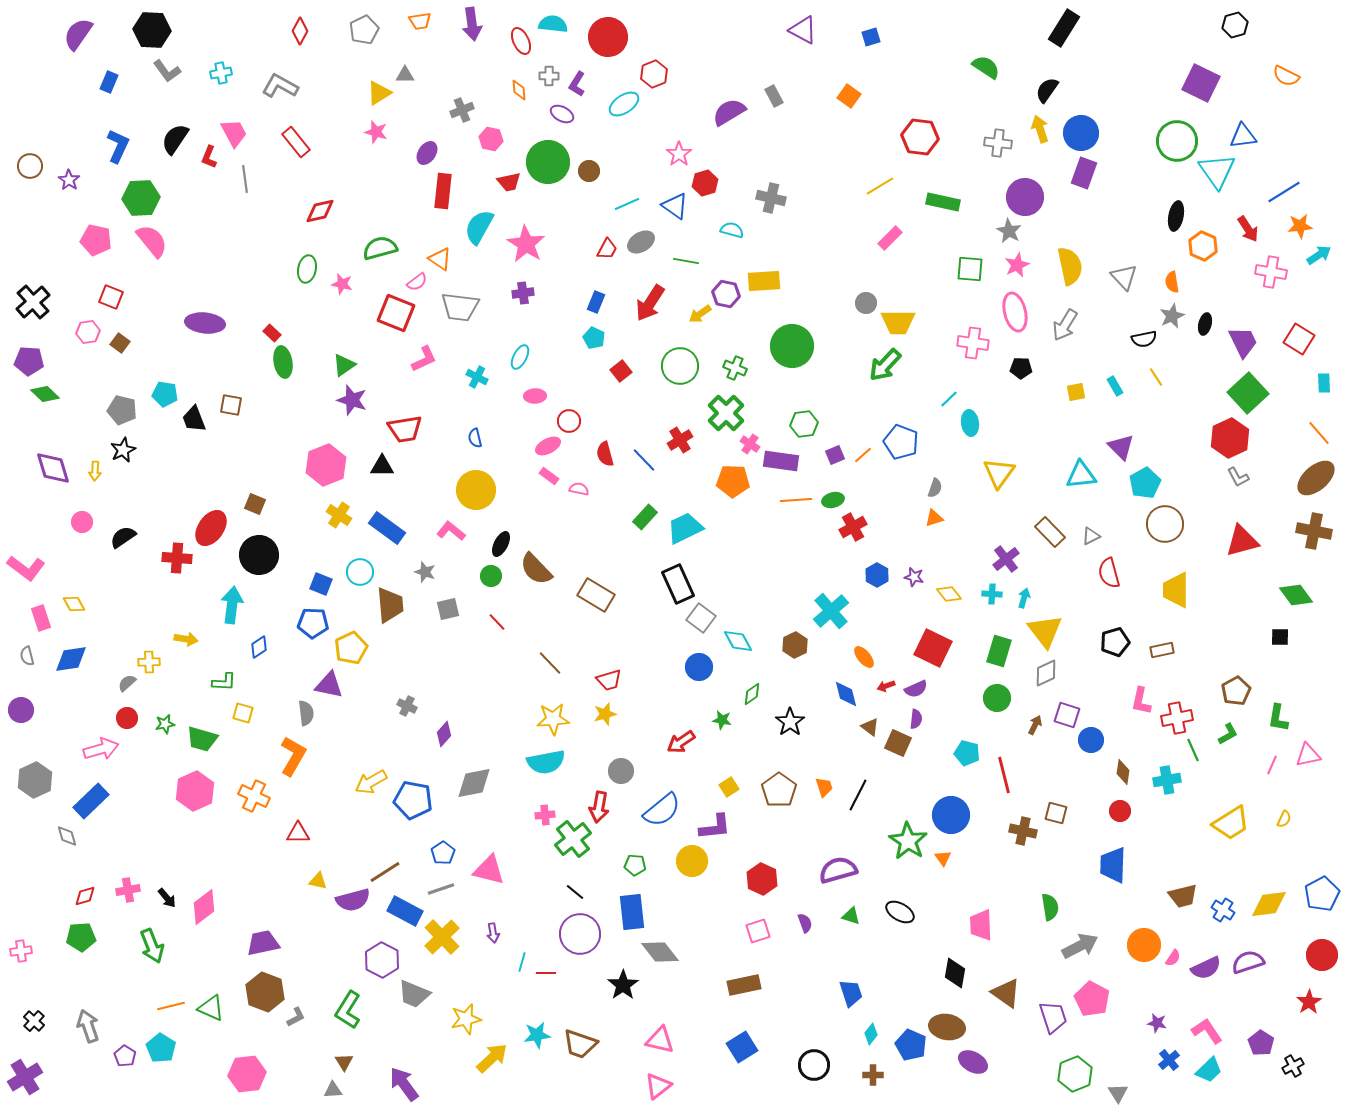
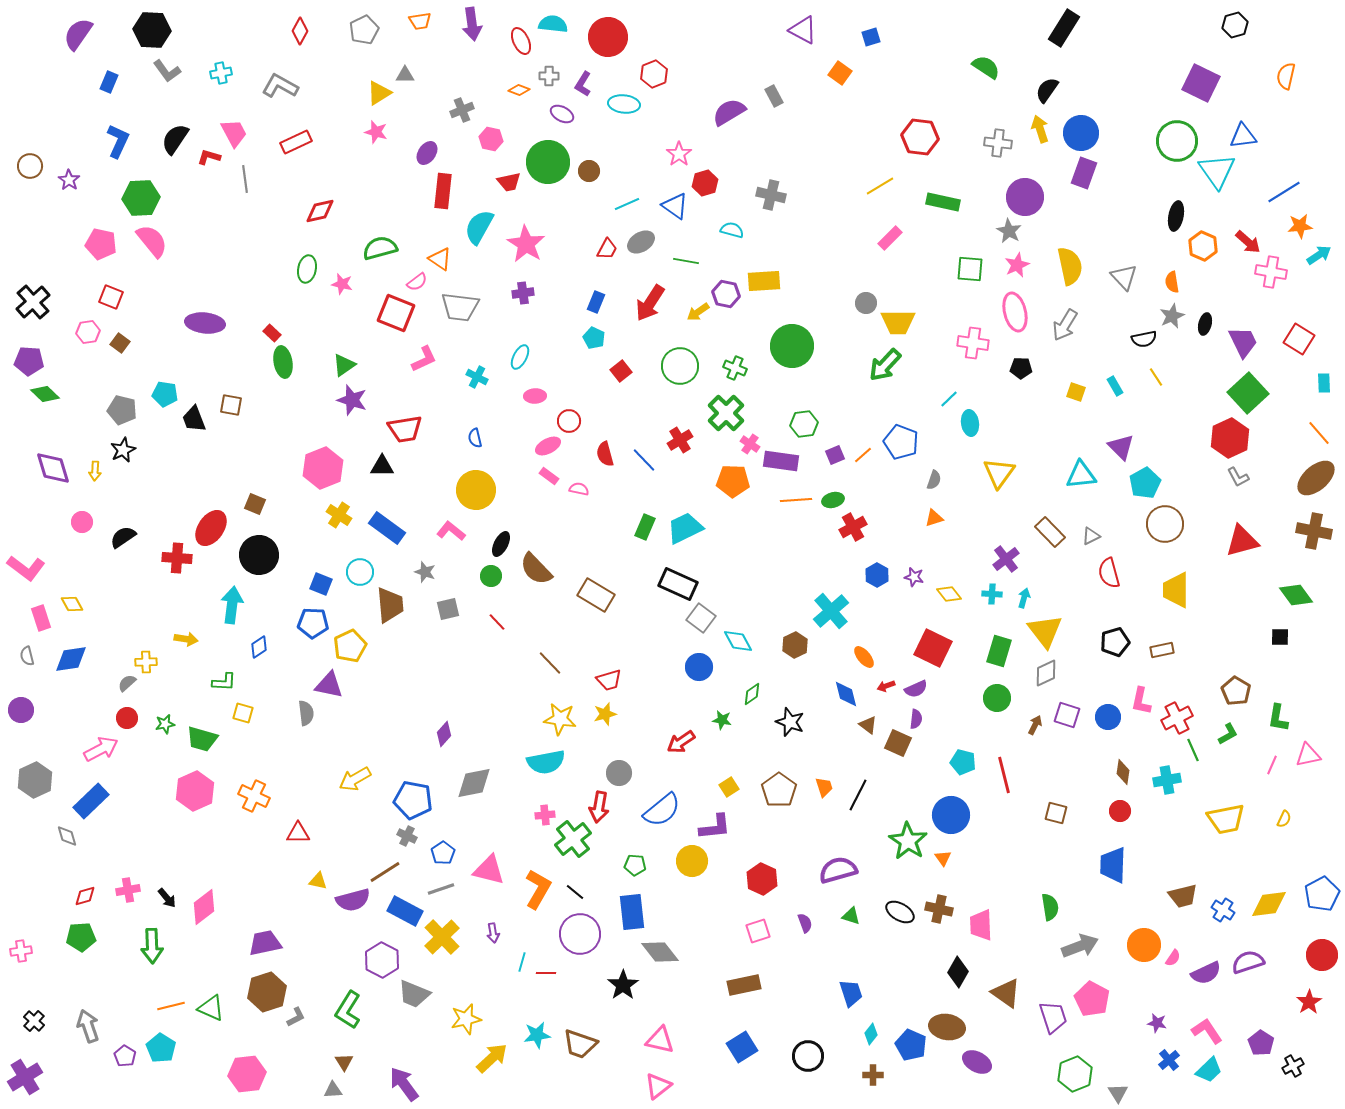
orange semicircle at (1286, 76): rotated 76 degrees clockwise
purple L-shape at (577, 84): moved 6 px right
orange diamond at (519, 90): rotated 65 degrees counterclockwise
orange square at (849, 96): moved 9 px left, 23 px up
cyan ellipse at (624, 104): rotated 40 degrees clockwise
red rectangle at (296, 142): rotated 76 degrees counterclockwise
blue L-shape at (118, 146): moved 5 px up
red L-shape at (209, 157): rotated 85 degrees clockwise
gray cross at (771, 198): moved 3 px up
red arrow at (1248, 229): moved 13 px down; rotated 16 degrees counterclockwise
pink pentagon at (96, 240): moved 5 px right, 4 px down
yellow arrow at (700, 314): moved 2 px left, 2 px up
yellow square at (1076, 392): rotated 30 degrees clockwise
pink hexagon at (326, 465): moved 3 px left, 3 px down
gray semicircle at (935, 488): moved 1 px left, 8 px up
green rectangle at (645, 517): moved 10 px down; rotated 20 degrees counterclockwise
black rectangle at (678, 584): rotated 42 degrees counterclockwise
yellow diamond at (74, 604): moved 2 px left
yellow pentagon at (351, 648): moved 1 px left, 2 px up
yellow cross at (149, 662): moved 3 px left
brown pentagon at (1236, 691): rotated 12 degrees counterclockwise
gray cross at (407, 706): moved 130 px down
red cross at (1177, 718): rotated 16 degrees counterclockwise
yellow star at (553, 719): moved 7 px right; rotated 12 degrees clockwise
black star at (790, 722): rotated 16 degrees counterclockwise
brown triangle at (870, 727): moved 2 px left, 2 px up
blue circle at (1091, 740): moved 17 px right, 23 px up
pink arrow at (101, 749): rotated 12 degrees counterclockwise
cyan pentagon at (967, 753): moved 4 px left, 9 px down
orange L-shape at (293, 756): moved 245 px right, 133 px down
gray circle at (621, 771): moved 2 px left, 2 px down
yellow arrow at (371, 782): moved 16 px left, 3 px up
yellow trapezoid at (1231, 823): moved 5 px left, 4 px up; rotated 21 degrees clockwise
brown cross at (1023, 831): moved 84 px left, 78 px down
purple trapezoid at (263, 943): moved 2 px right
green arrow at (152, 946): rotated 20 degrees clockwise
gray arrow at (1080, 946): rotated 6 degrees clockwise
purple semicircle at (1206, 968): moved 5 px down
black diamond at (955, 973): moved 3 px right, 1 px up; rotated 20 degrees clockwise
brown hexagon at (265, 992): moved 2 px right; rotated 21 degrees clockwise
purple ellipse at (973, 1062): moved 4 px right
black circle at (814, 1065): moved 6 px left, 9 px up
